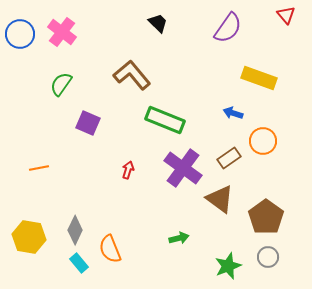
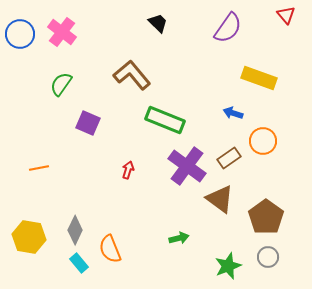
purple cross: moved 4 px right, 2 px up
